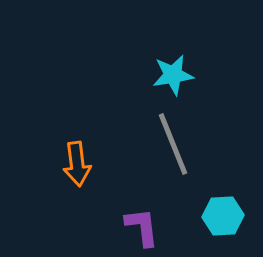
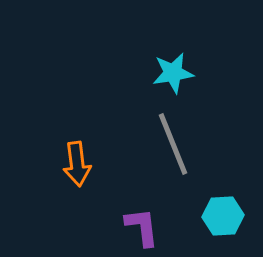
cyan star: moved 2 px up
